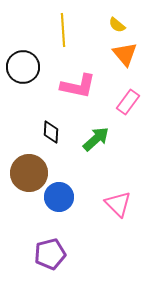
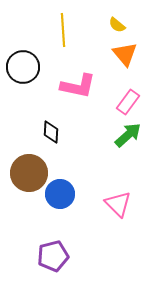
green arrow: moved 32 px right, 4 px up
blue circle: moved 1 px right, 3 px up
purple pentagon: moved 3 px right, 2 px down
